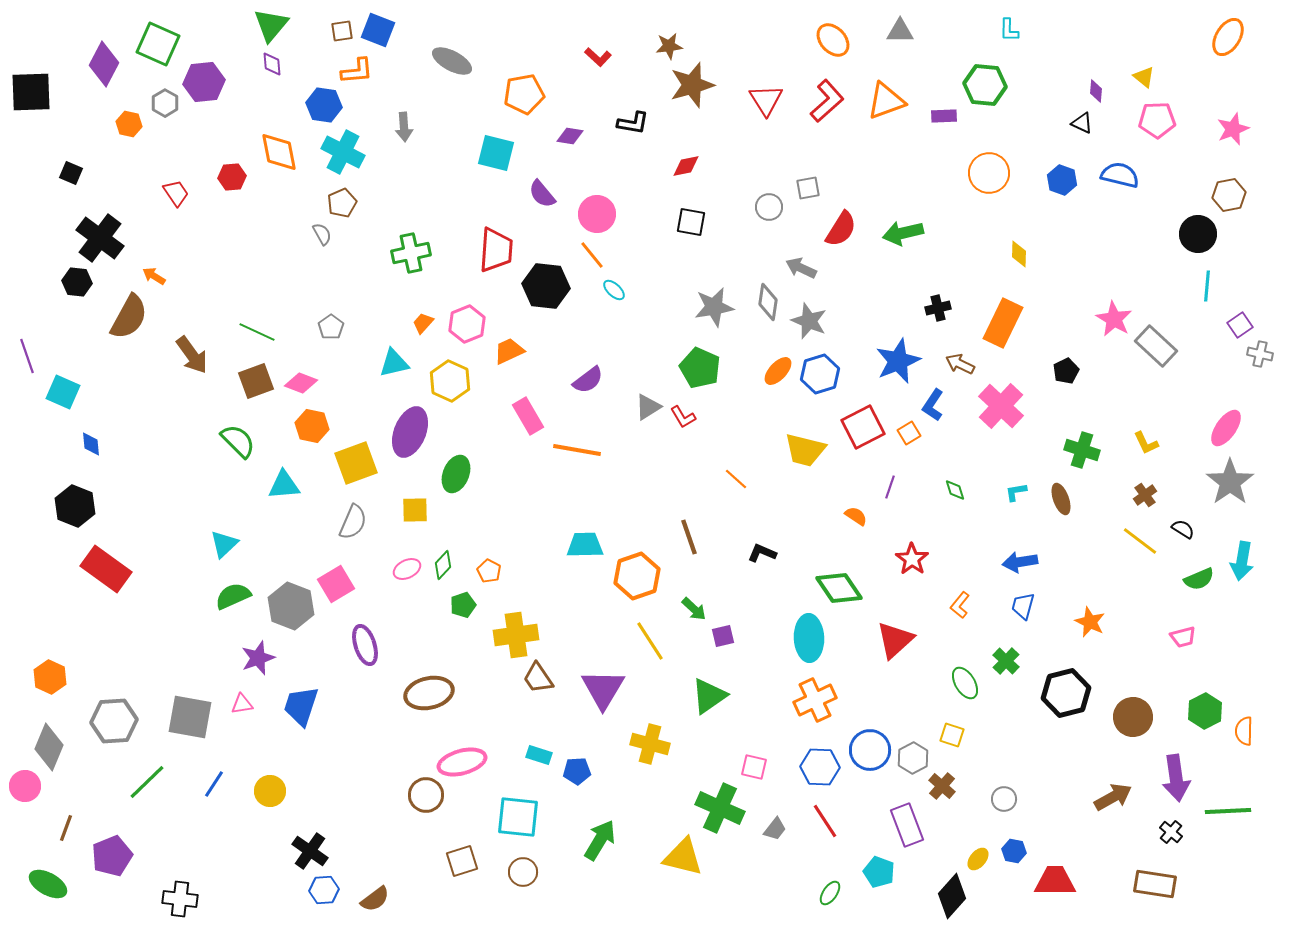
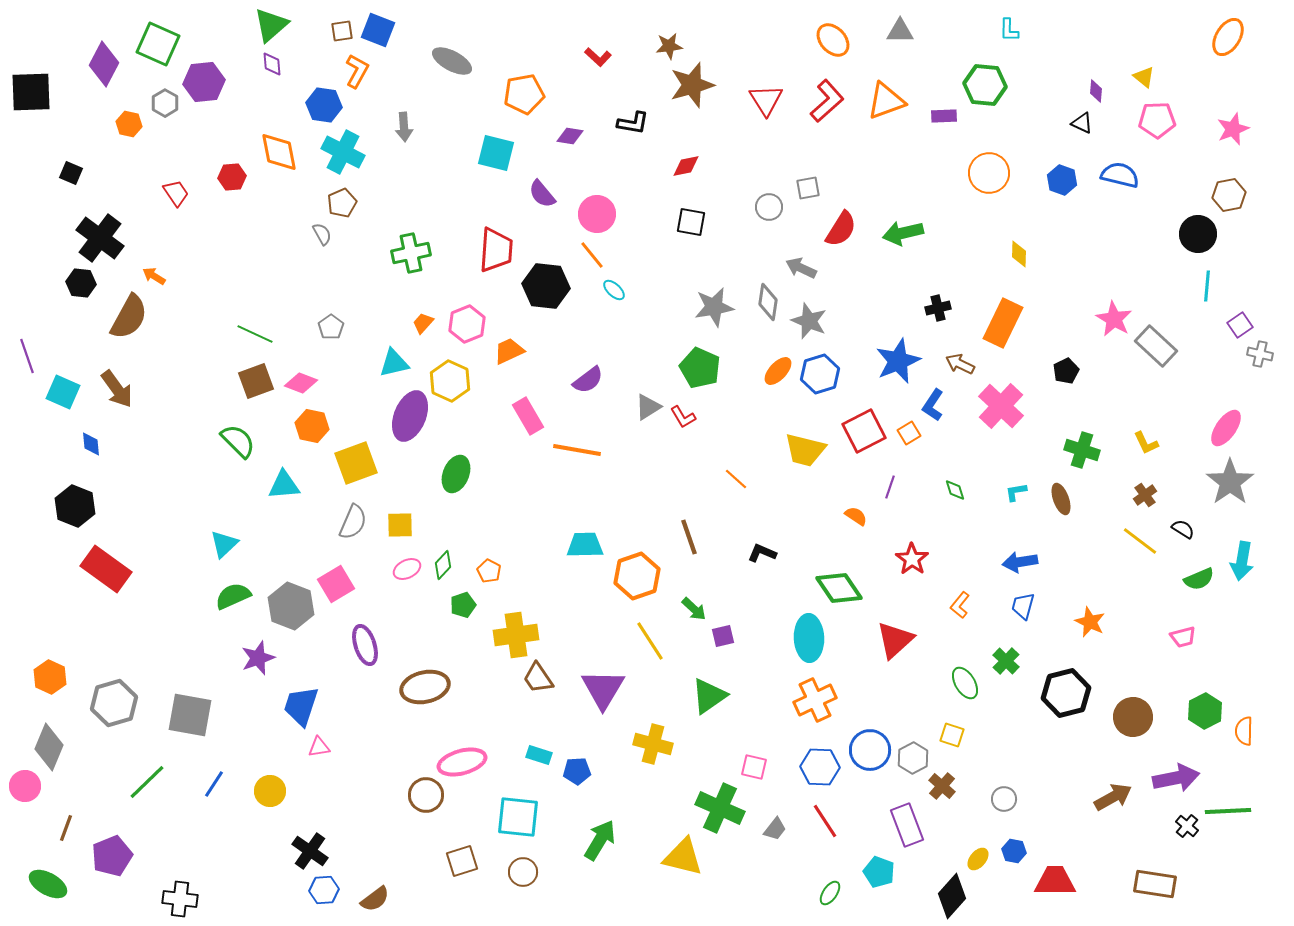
green triangle at (271, 25): rotated 9 degrees clockwise
orange L-shape at (357, 71): rotated 56 degrees counterclockwise
black hexagon at (77, 282): moved 4 px right, 1 px down
green line at (257, 332): moved 2 px left, 2 px down
brown arrow at (192, 355): moved 75 px left, 34 px down
red square at (863, 427): moved 1 px right, 4 px down
purple ellipse at (410, 432): moved 16 px up
yellow square at (415, 510): moved 15 px left, 15 px down
brown ellipse at (429, 693): moved 4 px left, 6 px up
pink triangle at (242, 704): moved 77 px right, 43 px down
gray square at (190, 717): moved 2 px up
gray hexagon at (114, 721): moved 18 px up; rotated 12 degrees counterclockwise
yellow cross at (650, 744): moved 3 px right
purple arrow at (1176, 778): rotated 93 degrees counterclockwise
black cross at (1171, 832): moved 16 px right, 6 px up
